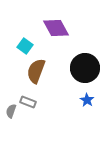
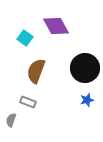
purple diamond: moved 2 px up
cyan square: moved 8 px up
blue star: rotated 24 degrees clockwise
gray semicircle: moved 9 px down
